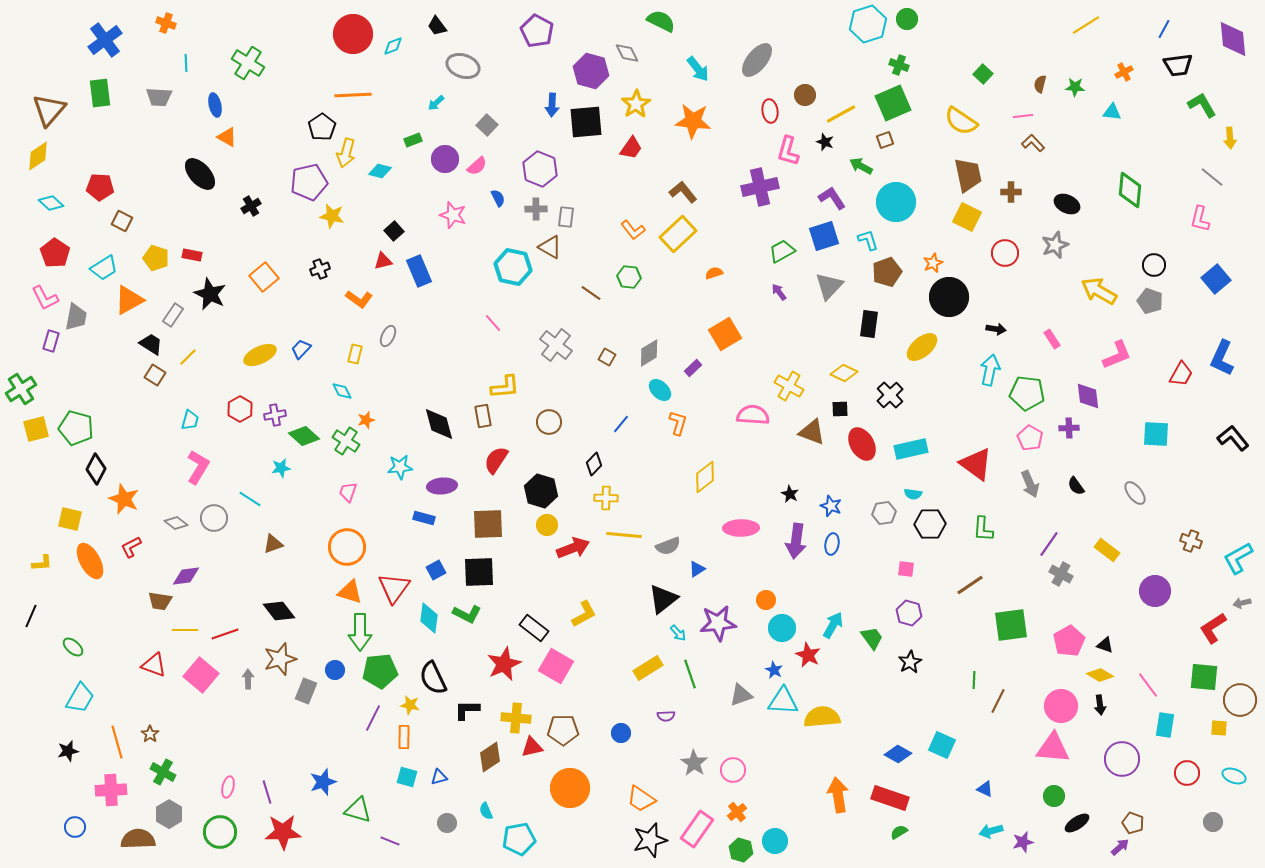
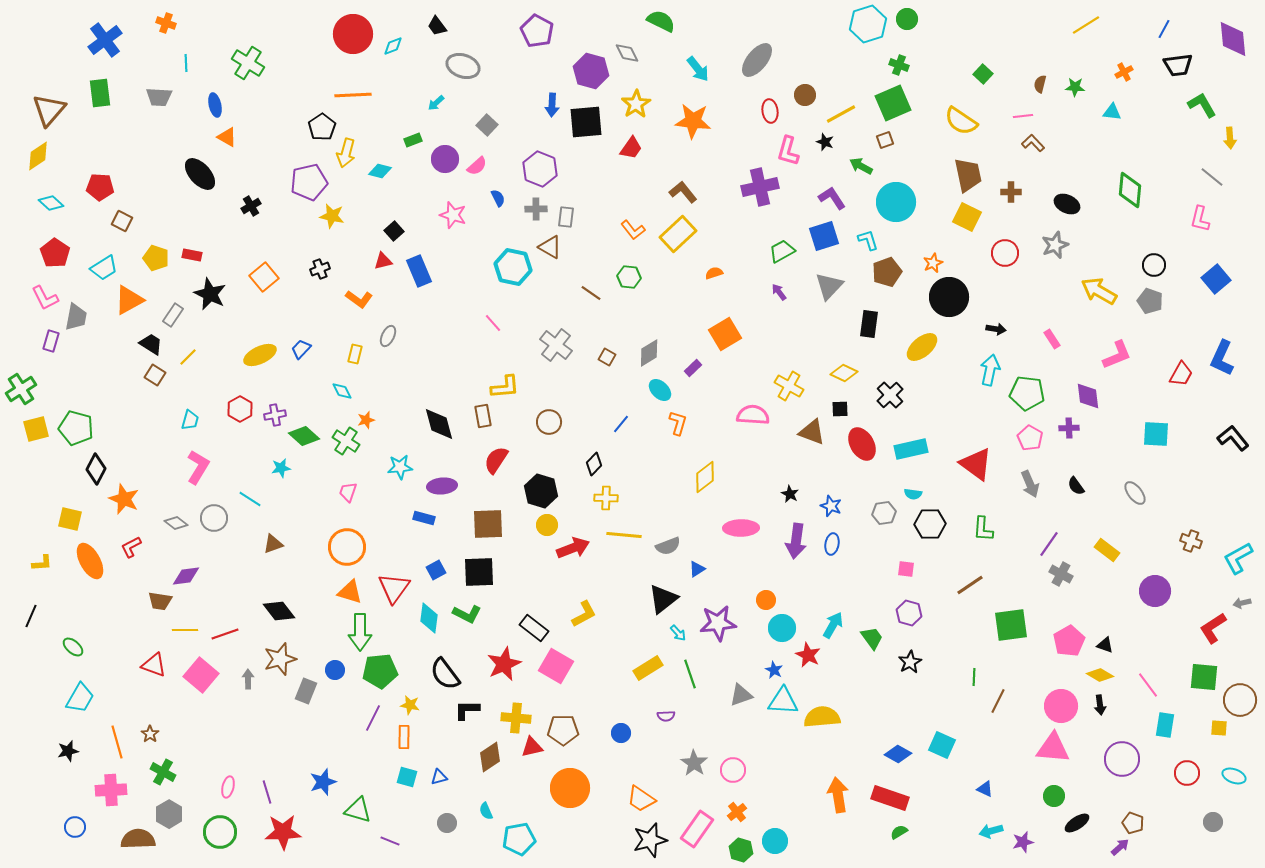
black semicircle at (433, 678): moved 12 px right, 4 px up; rotated 12 degrees counterclockwise
green line at (974, 680): moved 3 px up
